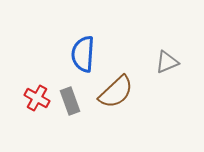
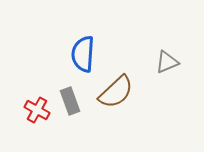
red cross: moved 12 px down
